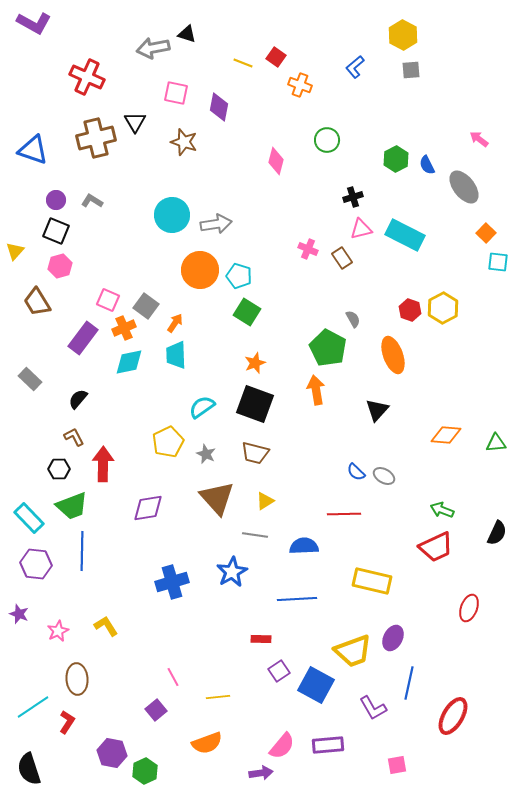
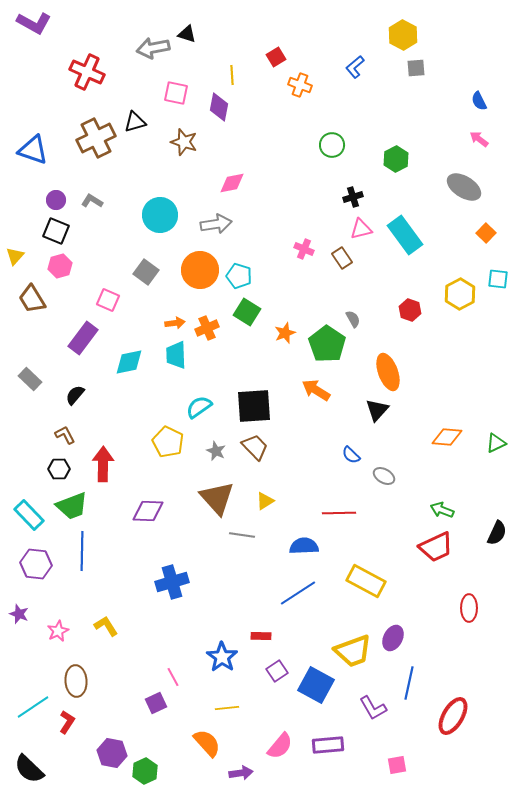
red square at (276, 57): rotated 24 degrees clockwise
yellow line at (243, 63): moved 11 px left, 12 px down; rotated 66 degrees clockwise
gray square at (411, 70): moved 5 px right, 2 px up
red cross at (87, 77): moved 5 px up
black triangle at (135, 122): rotated 45 degrees clockwise
brown cross at (96, 138): rotated 12 degrees counterclockwise
green circle at (327, 140): moved 5 px right, 5 px down
pink diamond at (276, 161): moved 44 px left, 22 px down; rotated 64 degrees clockwise
blue semicircle at (427, 165): moved 52 px right, 64 px up
gray ellipse at (464, 187): rotated 20 degrees counterclockwise
cyan circle at (172, 215): moved 12 px left
cyan rectangle at (405, 235): rotated 27 degrees clockwise
pink cross at (308, 249): moved 4 px left
yellow triangle at (15, 251): moved 5 px down
cyan square at (498, 262): moved 17 px down
brown trapezoid at (37, 302): moved 5 px left, 3 px up
gray square at (146, 306): moved 34 px up
yellow hexagon at (443, 308): moved 17 px right, 14 px up
orange arrow at (175, 323): rotated 48 degrees clockwise
orange cross at (124, 328): moved 83 px right
green pentagon at (328, 348): moved 1 px left, 4 px up; rotated 6 degrees clockwise
orange ellipse at (393, 355): moved 5 px left, 17 px down
orange star at (255, 363): moved 30 px right, 30 px up
orange arrow at (316, 390): rotated 48 degrees counterclockwise
black semicircle at (78, 399): moved 3 px left, 4 px up
black square at (255, 404): moved 1 px left, 2 px down; rotated 24 degrees counterclockwise
cyan semicircle at (202, 407): moved 3 px left
orange diamond at (446, 435): moved 1 px right, 2 px down
brown L-shape at (74, 437): moved 9 px left, 2 px up
yellow pentagon at (168, 442): rotated 20 degrees counterclockwise
green triangle at (496, 443): rotated 20 degrees counterclockwise
brown trapezoid at (255, 453): moved 6 px up; rotated 148 degrees counterclockwise
gray star at (206, 454): moved 10 px right, 3 px up
blue semicircle at (356, 472): moved 5 px left, 17 px up
purple diamond at (148, 508): moved 3 px down; rotated 12 degrees clockwise
red line at (344, 514): moved 5 px left, 1 px up
cyan rectangle at (29, 518): moved 3 px up
gray line at (255, 535): moved 13 px left
blue star at (232, 572): moved 10 px left, 85 px down; rotated 8 degrees counterclockwise
yellow rectangle at (372, 581): moved 6 px left; rotated 15 degrees clockwise
blue line at (297, 599): moved 1 px right, 6 px up; rotated 30 degrees counterclockwise
red ellipse at (469, 608): rotated 20 degrees counterclockwise
red rectangle at (261, 639): moved 3 px up
purple square at (279, 671): moved 2 px left
brown ellipse at (77, 679): moved 1 px left, 2 px down
yellow line at (218, 697): moved 9 px right, 11 px down
purple square at (156, 710): moved 7 px up; rotated 15 degrees clockwise
orange semicircle at (207, 743): rotated 112 degrees counterclockwise
pink semicircle at (282, 746): moved 2 px left
black semicircle at (29, 769): rotated 28 degrees counterclockwise
purple arrow at (261, 773): moved 20 px left
